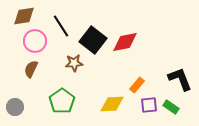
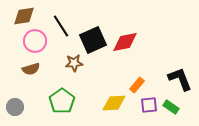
black square: rotated 28 degrees clockwise
brown semicircle: rotated 132 degrees counterclockwise
yellow diamond: moved 2 px right, 1 px up
